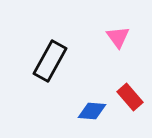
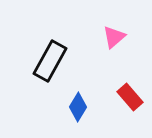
pink triangle: moved 4 px left; rotated 25 degrees clockwise
blue diamond: moved 14 px left, 4 px up; rotated 64 degrees counterclockwise
